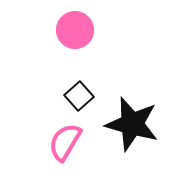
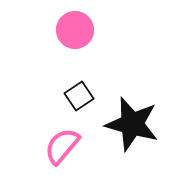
black square: rotated 8 degrees clockwise
pink semicircle: moved 3 px left, 4 px down; rotated 9 degrees clockwise
